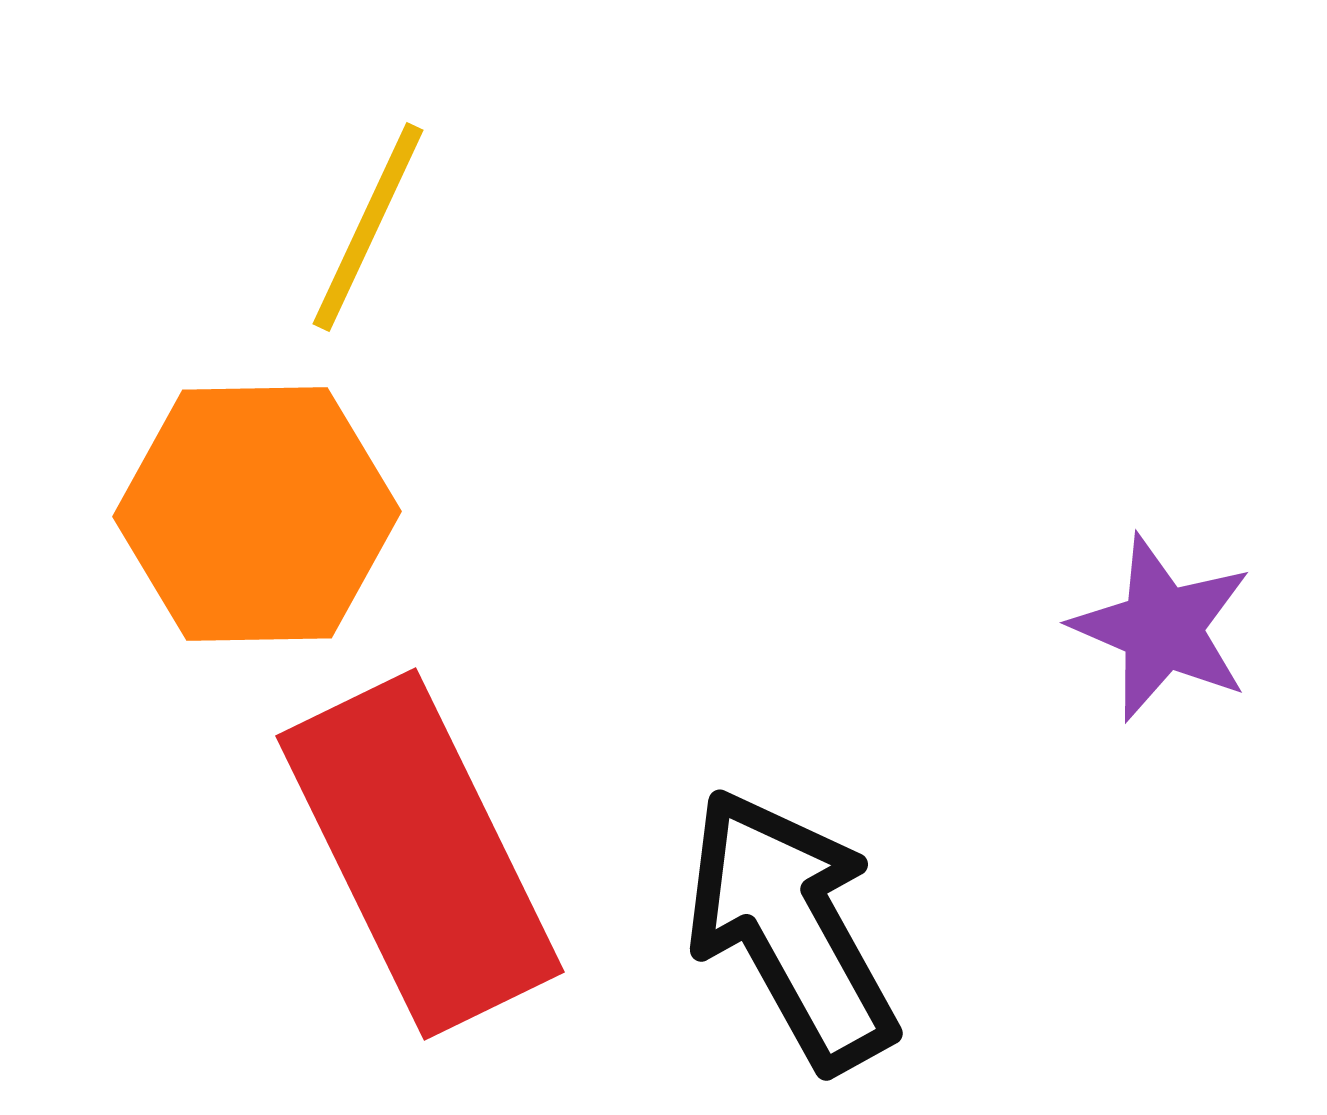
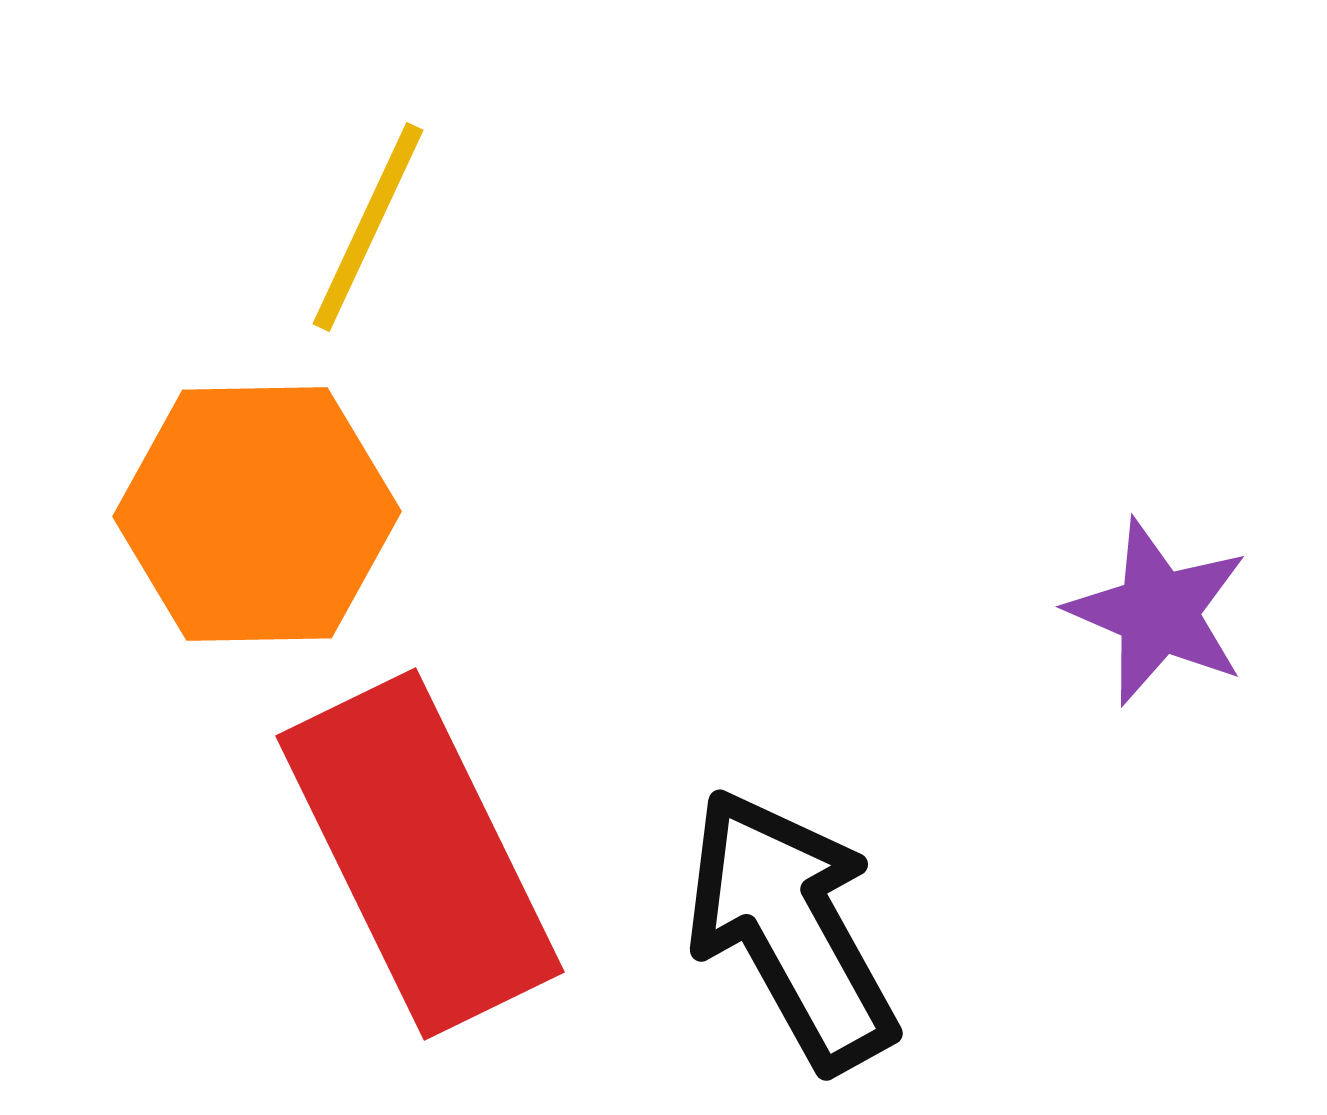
purple star: moved 4 px left, 16 px up
